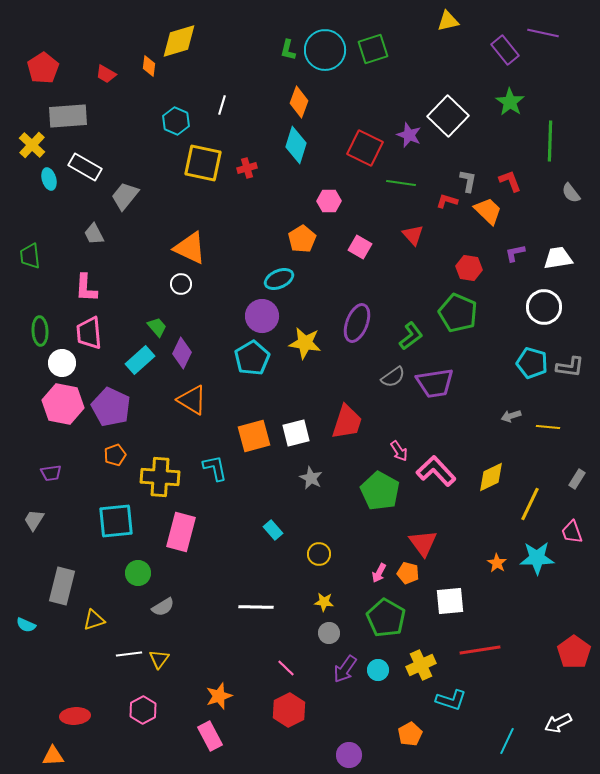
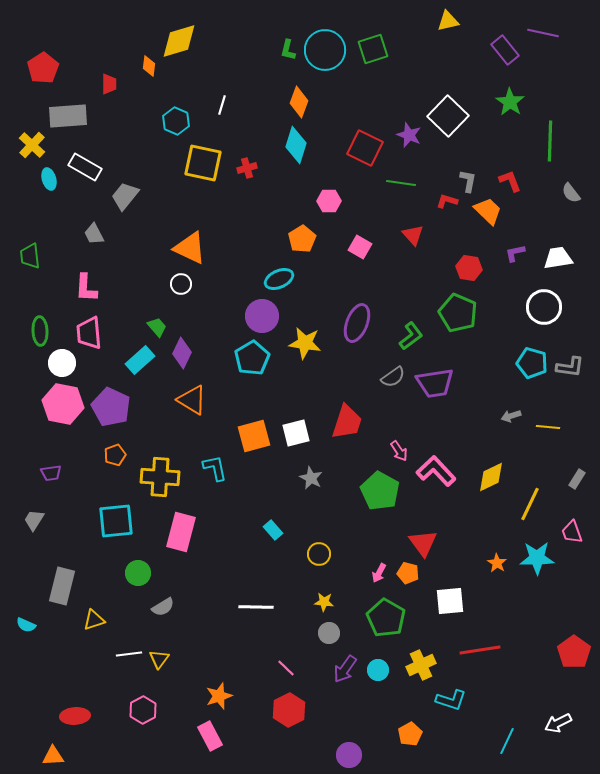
red trapezoid at (106, 74): moved 3 px right, 10 px down; rotated 120 degrees counterclockwise
